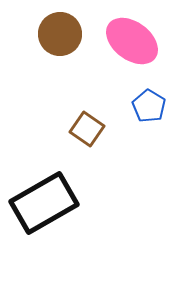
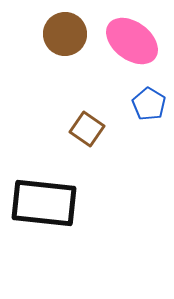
brown circle: moved 5 px right
blue pentagon: moved 2 px up
black rectangle: rotated 36 degrees clockwise
